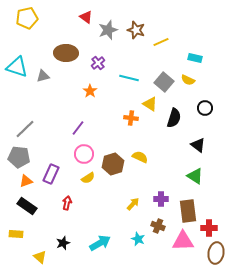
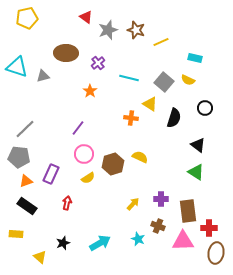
green triangle at (195, 176): moved 1 px right, 4 px up
